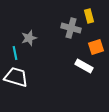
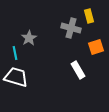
gray star: rotated 14 degrees counterclockwise
white rectangle: moved 6 px left, 4 px down; rotated 30 degrees clockwise
